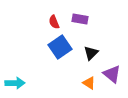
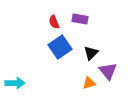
purple triangle: moved 4 px left, 3 px up; rotated 12 degrees clockwise
orange triangle: rotated 48 degrees counterclockwise
